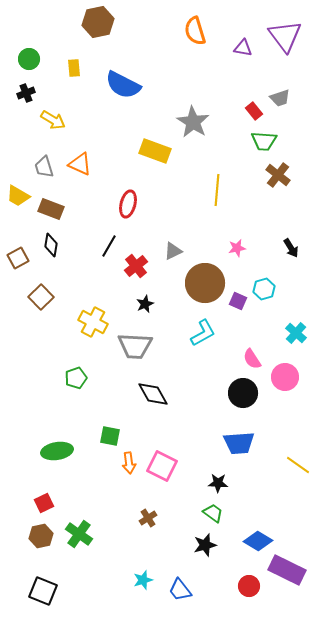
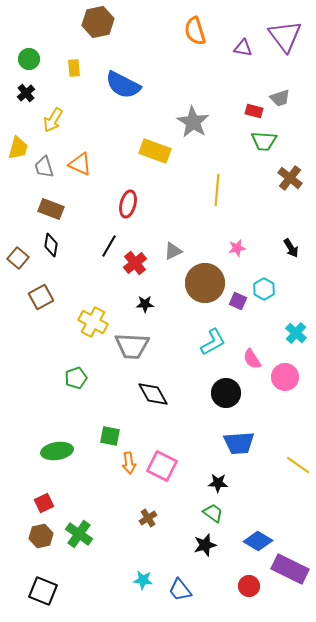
black cross at (26, 93): rotated 18 degrees counterclockwise
red rectangle at (254, 111): rotated 36 degrees counterclockwise
yellow arrow at (53, 120): rotated 90 degrees clockwise
brown cross at (278, 175): moved 12 px right, 3 px down
yellow trapezoid at (18, 196): moved 48 px up; rotated 105 degrees counterclockwise
brown square at (18, 258): rotated 20 degrees counterclockwise
red cross at (136, 266): moved 1 px left, 3 px up
cyan hexagon at (264, 289): rotated 15 degrees counterclockwise
brown square at (41, 297): rotated 15 degrees clockwise
black star at (145, 304): rotated 24 degrees clockwise
cyan L-shape at (203, 333): moved 10 px right, 9 px down
gray trapezoid at (135, 346): moved 3 px left
black circle at (243, 393): moved 17 px left
purple rectangle at (287, 570): moved 3 px right, 1 px up
cyan star at (143, 580): rotated 24 degrees clockwise
